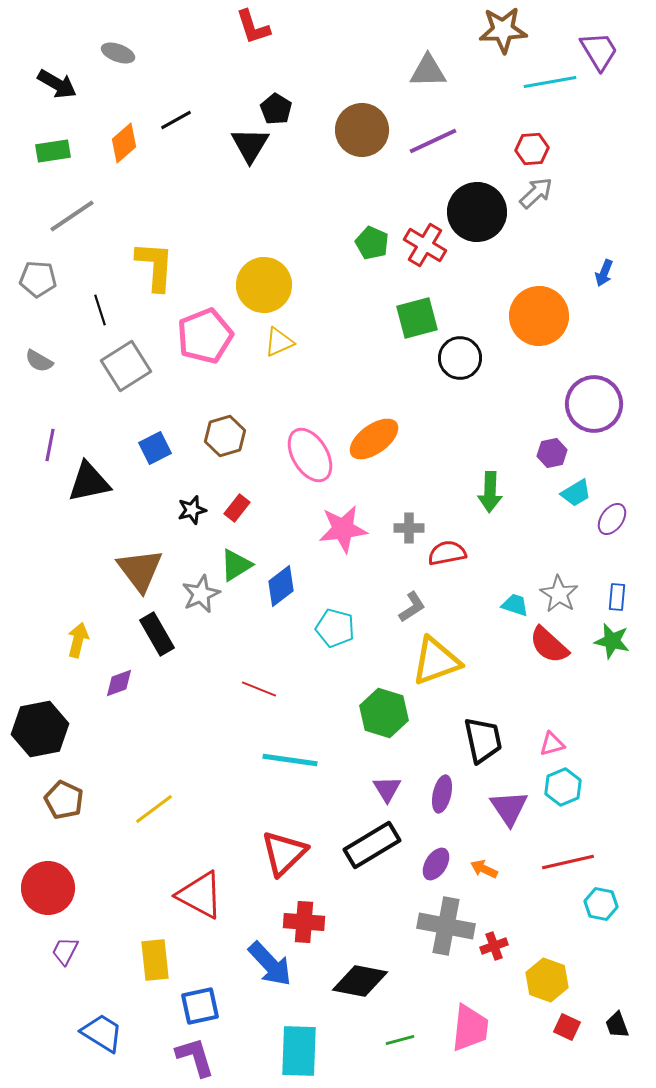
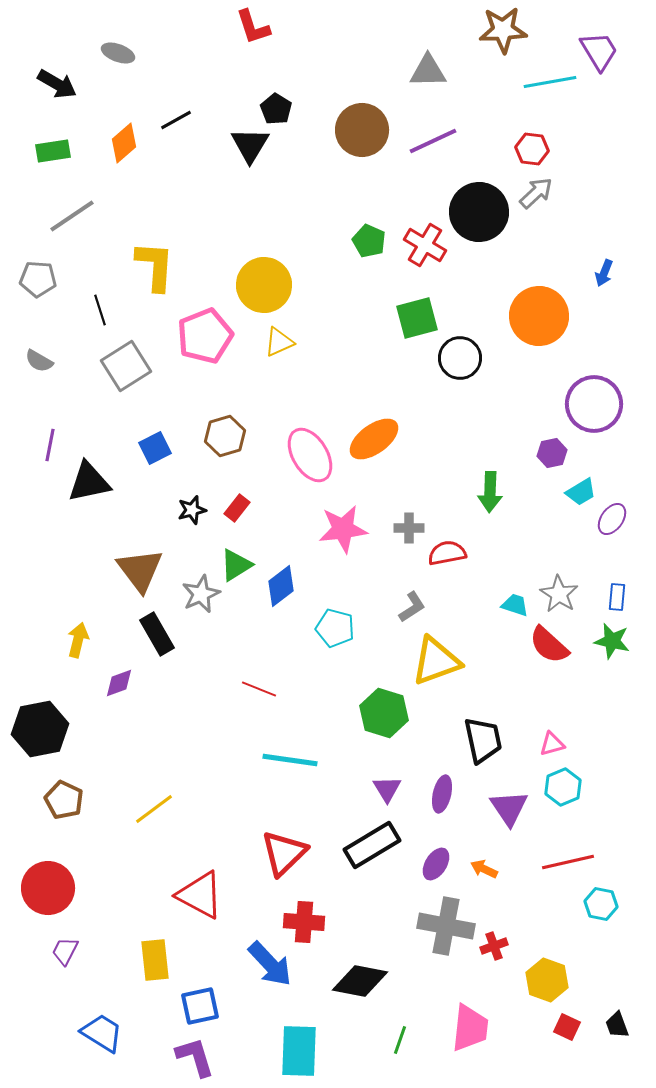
red hexagon at (532, 149): rotated 12 degrees clockwise
black circle at (477, 212): moved 2 px right
green pentagon at (372, 243): moved 3 px left, 2 px up
cyan trapezoid at (576, 493): moved 5 px right, 1 px up
green line at (400, 1040): rotated 56 degrees counterclockwise
